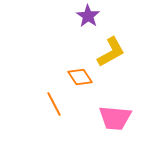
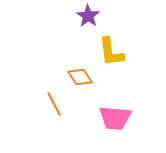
yellow L-shape: rotated 112 degrees clockwise
